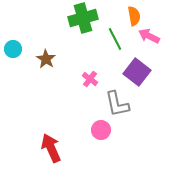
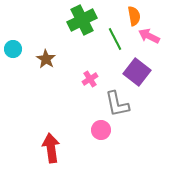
green cross: moved 1 px left, 2 px down; rotated 12 degrees counterclockwise
pink cross: rotated 21 degrees clockwise
red arrow: rotated 16 degrees clockwise
